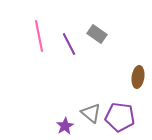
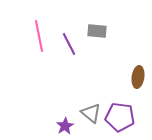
gray rectangle: moved 3 px up; rotated 30 degrees counterclockwise
